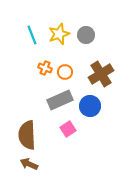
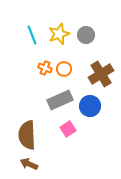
orange circle: moved 1 px left, 3 px up
